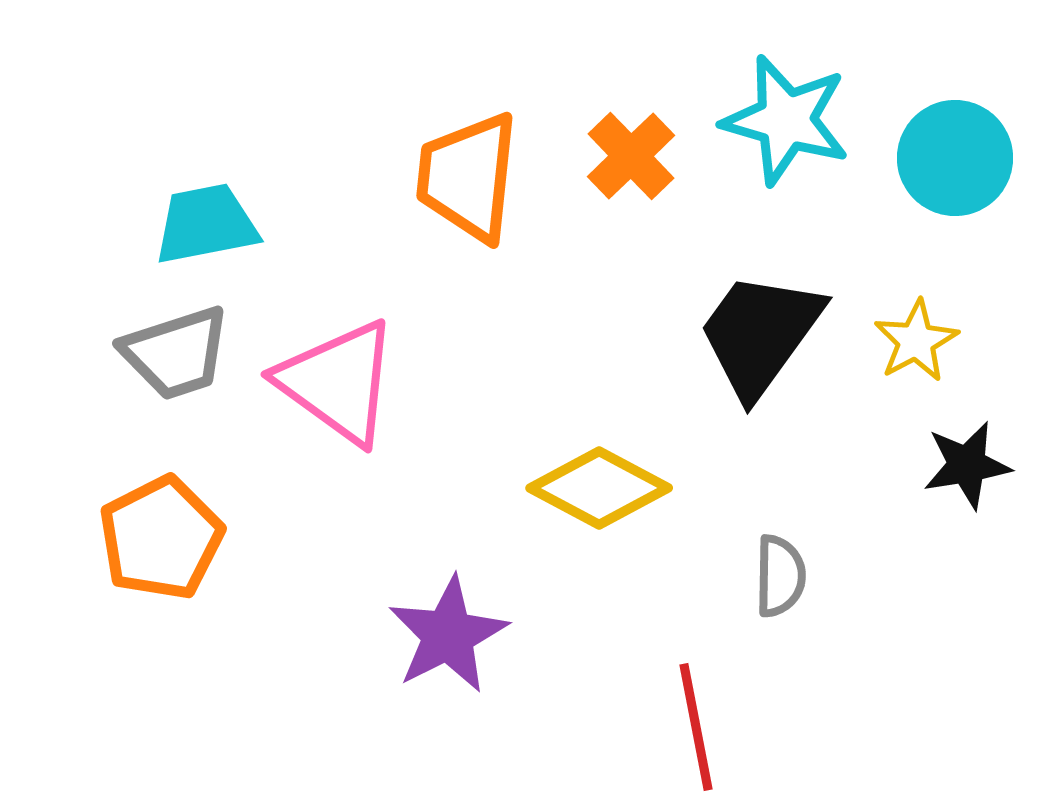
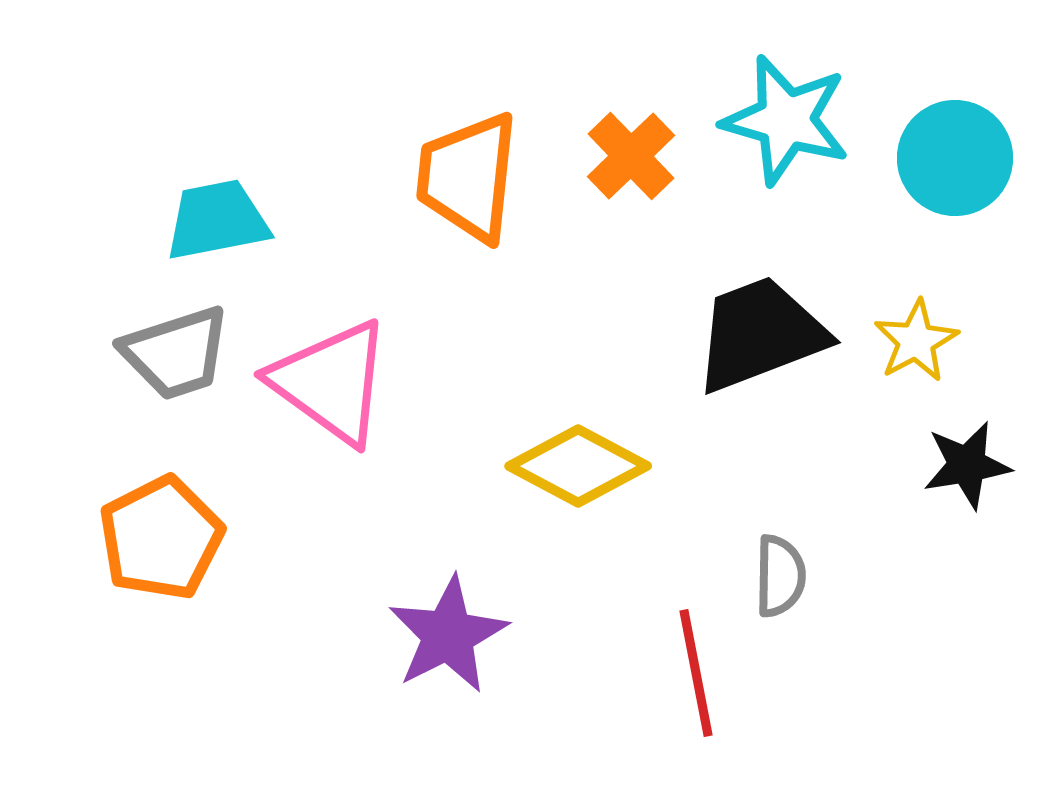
cyan trapezoid: moved 11 px right, 4 px up
black trapezoid: rotated 33 degrees clockwise
pink triangle: moved 7 px left
yellow diamond: moved 21 px left, 22 px up
red line: moved 54 px up
